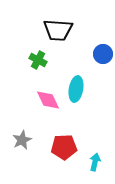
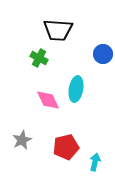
green cross: moved 1 px right, 2 px up
red pentagon: moved 2 px right; rotated 10 degrees counterclockwise
